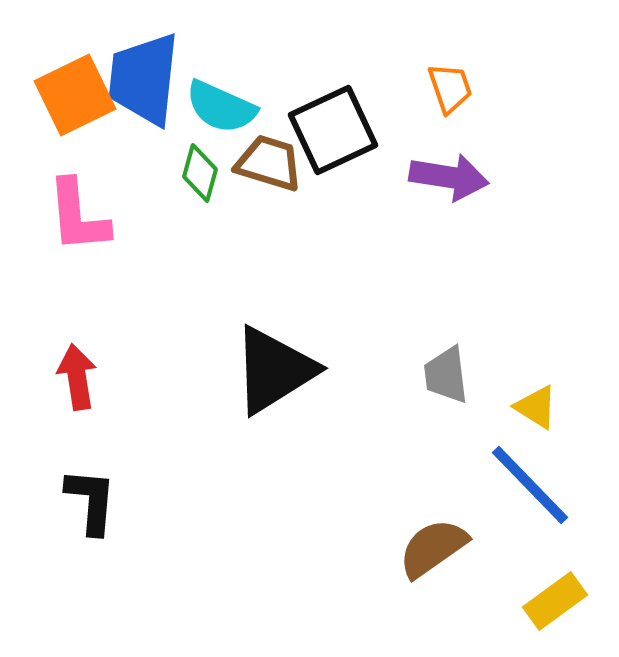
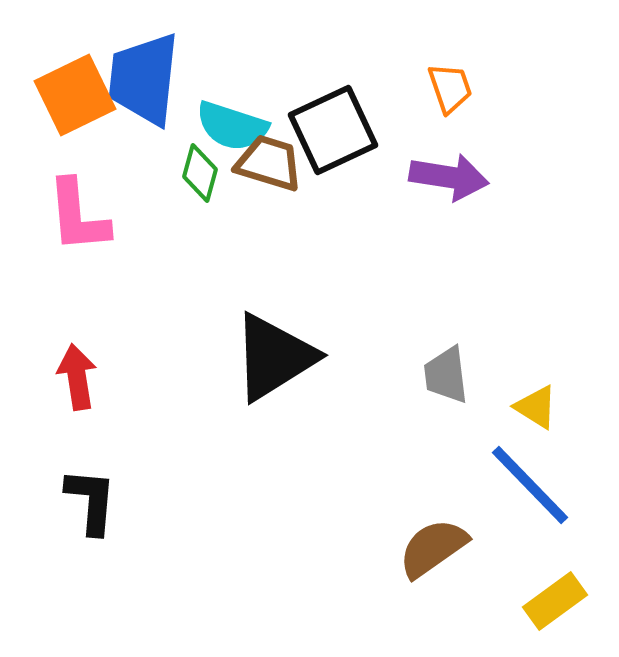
cyan semicircle: moved 11 px right, 19 px down; rotated 6 degrees counterclockwise
black triangle: moved 13 px up
